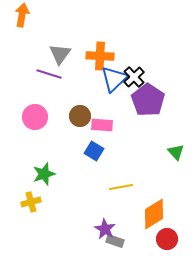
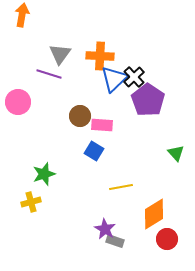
pink circle: moved 17 px left, 15 px up
green triangle: moved 1 px down
